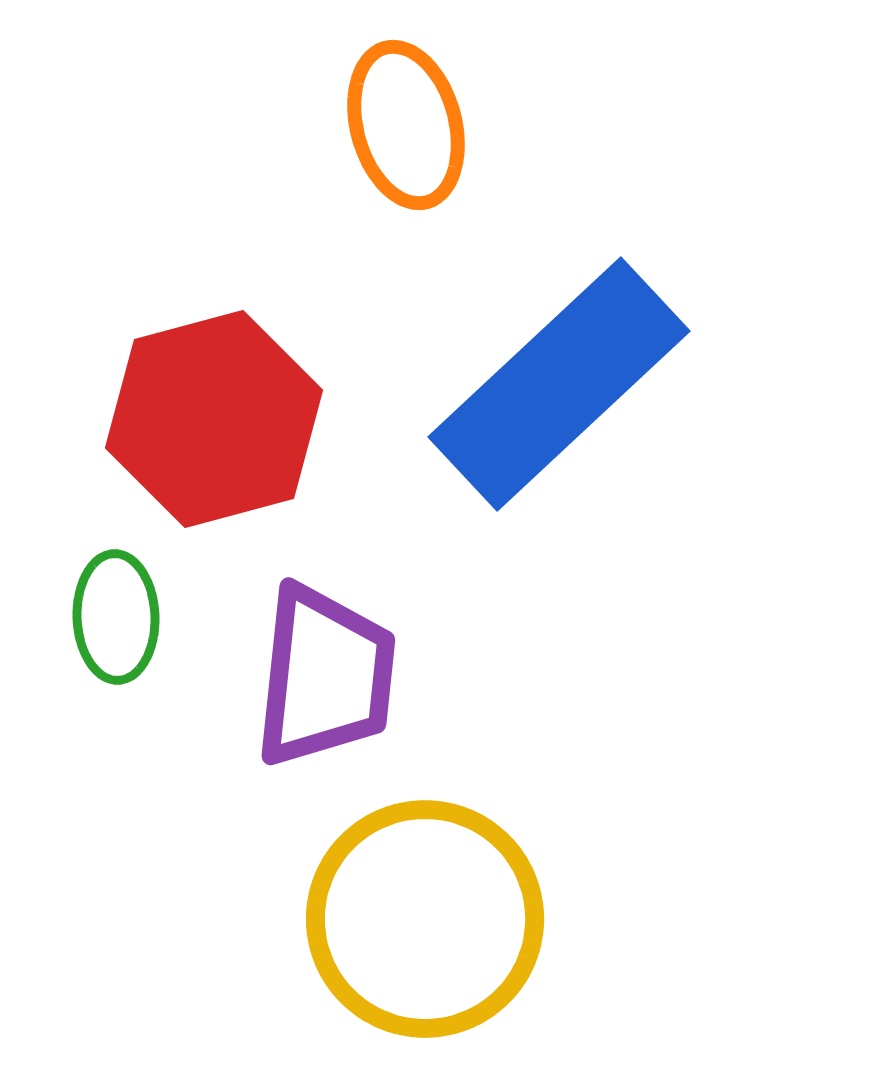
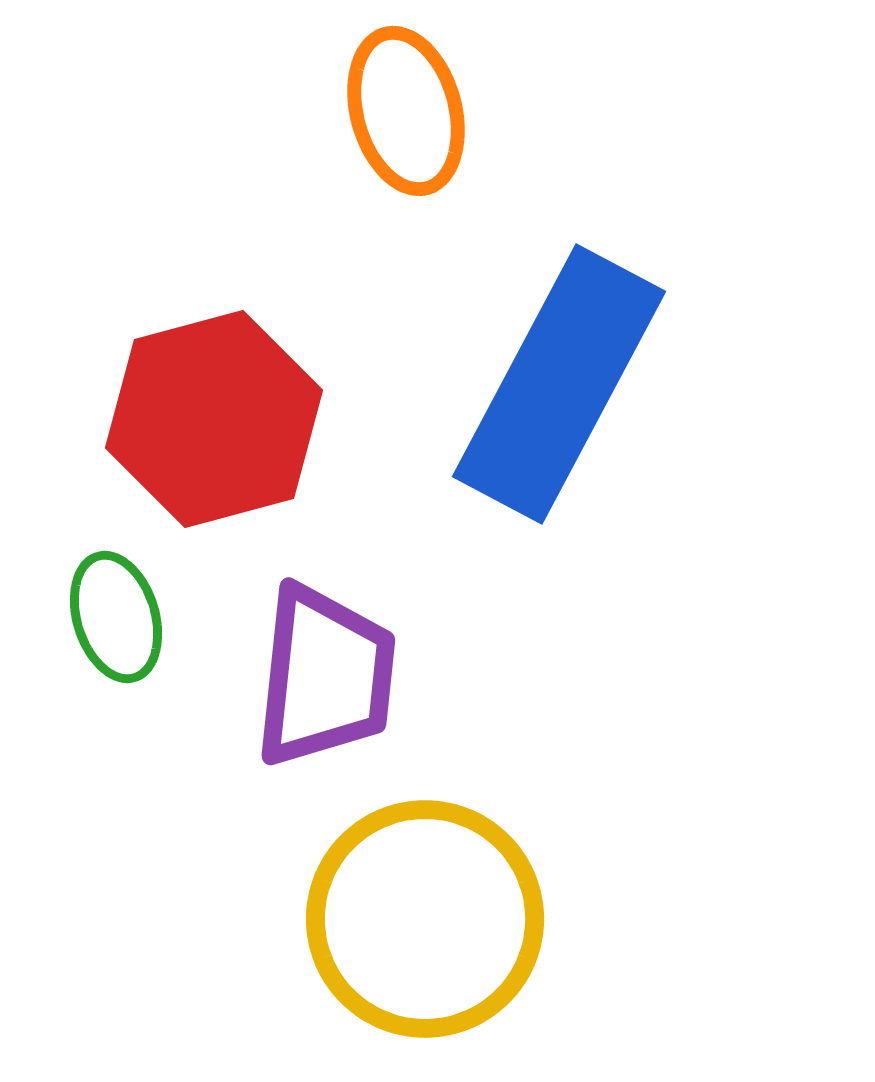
orange ellipse: moved 14 px up
blue rectangle: rotated 19 degrees counterclockwise
green ellipse: rotated 15 degrees counterclockwise
